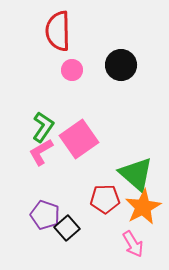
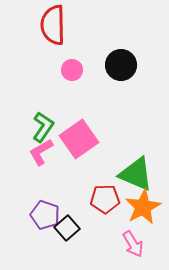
red semicircle: moved 5 px left, 6 px up
green triangle: rotated 18 degrees counterclockwise
